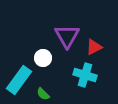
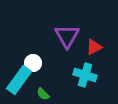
white circle: moved 10 px left, 5 px down
